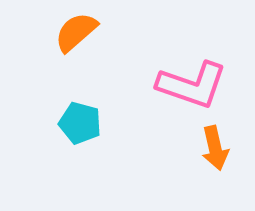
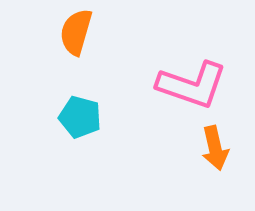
orange semicircle: rotated 33 degrees counterclockwise
cyan pentagon: moved 6 px up
